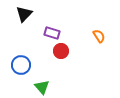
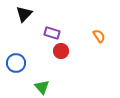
blue circle: moved 5 px left, 2 px up
